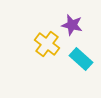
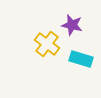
cyan rectangle: rotated 25 degrees counterclockwise
